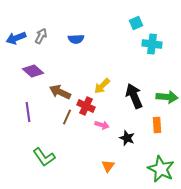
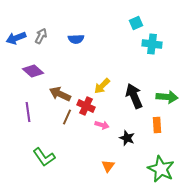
brown arrow: moved 2 px down
